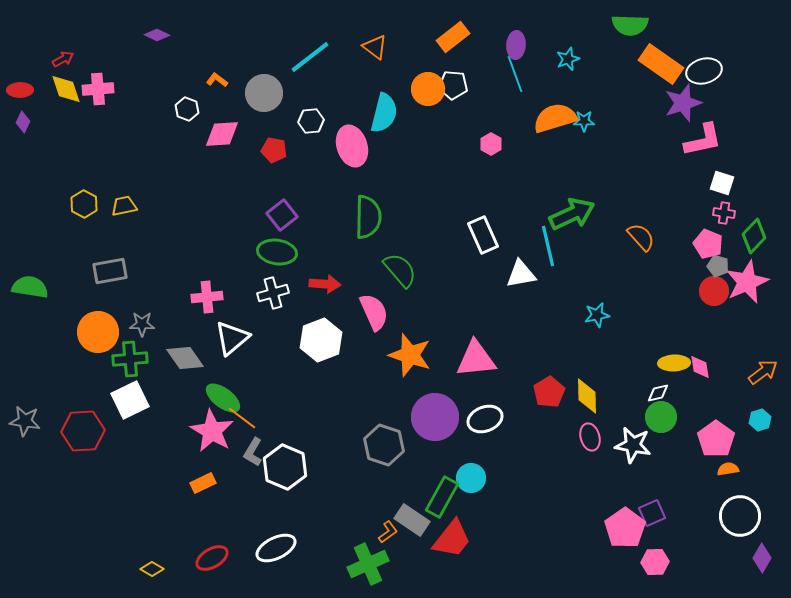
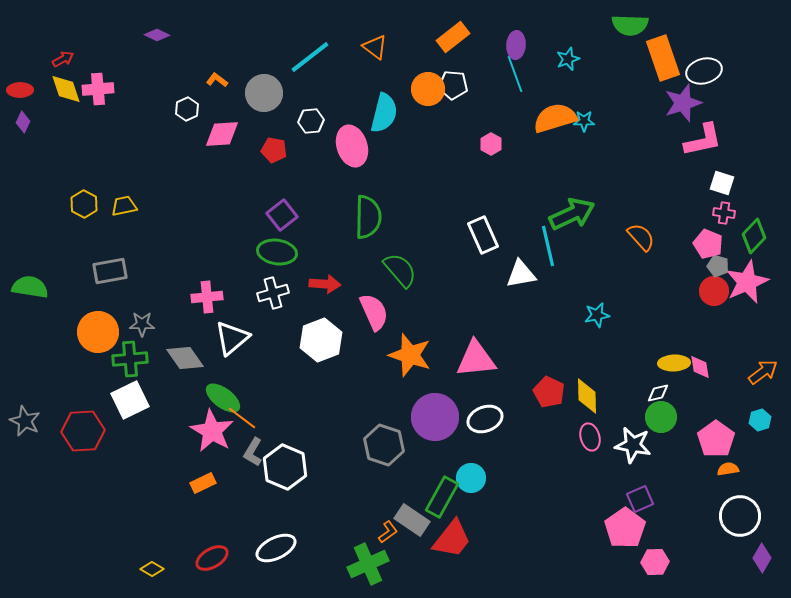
orange rectangle at (661, 64): moved 2 px right, 6 px up; rotated 36 degrees clockwise
white hexagon at (187, 109): rotated 15 degrees clockwise
red pentagon at (549, 392): rotated 16 degrees counterclockwise
gray star at (25, 421): rotated 16 degrees clockwise
purple square at (652, 513): moved 12 px left, 14 px up
